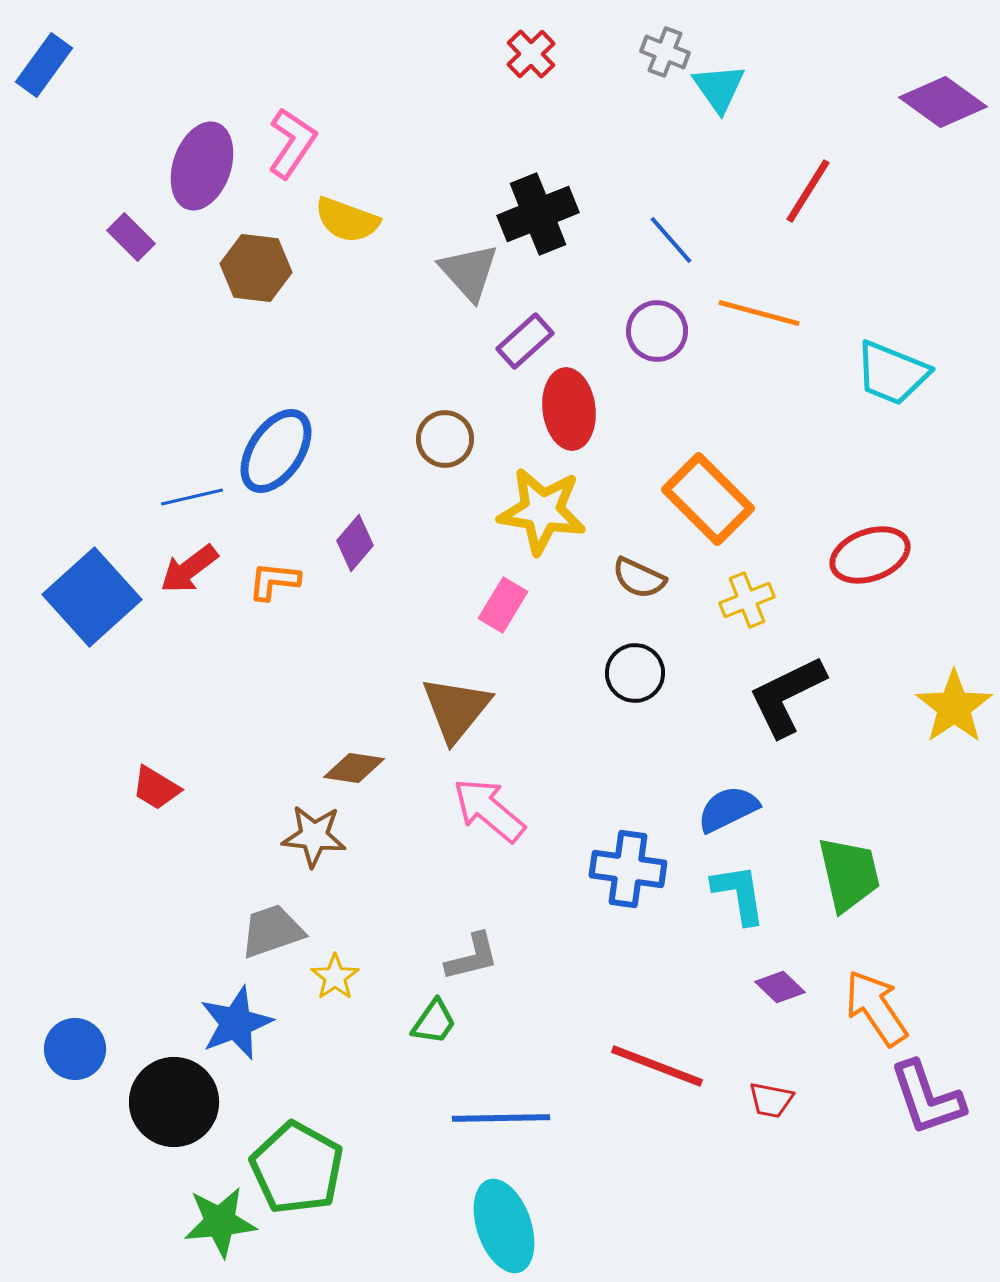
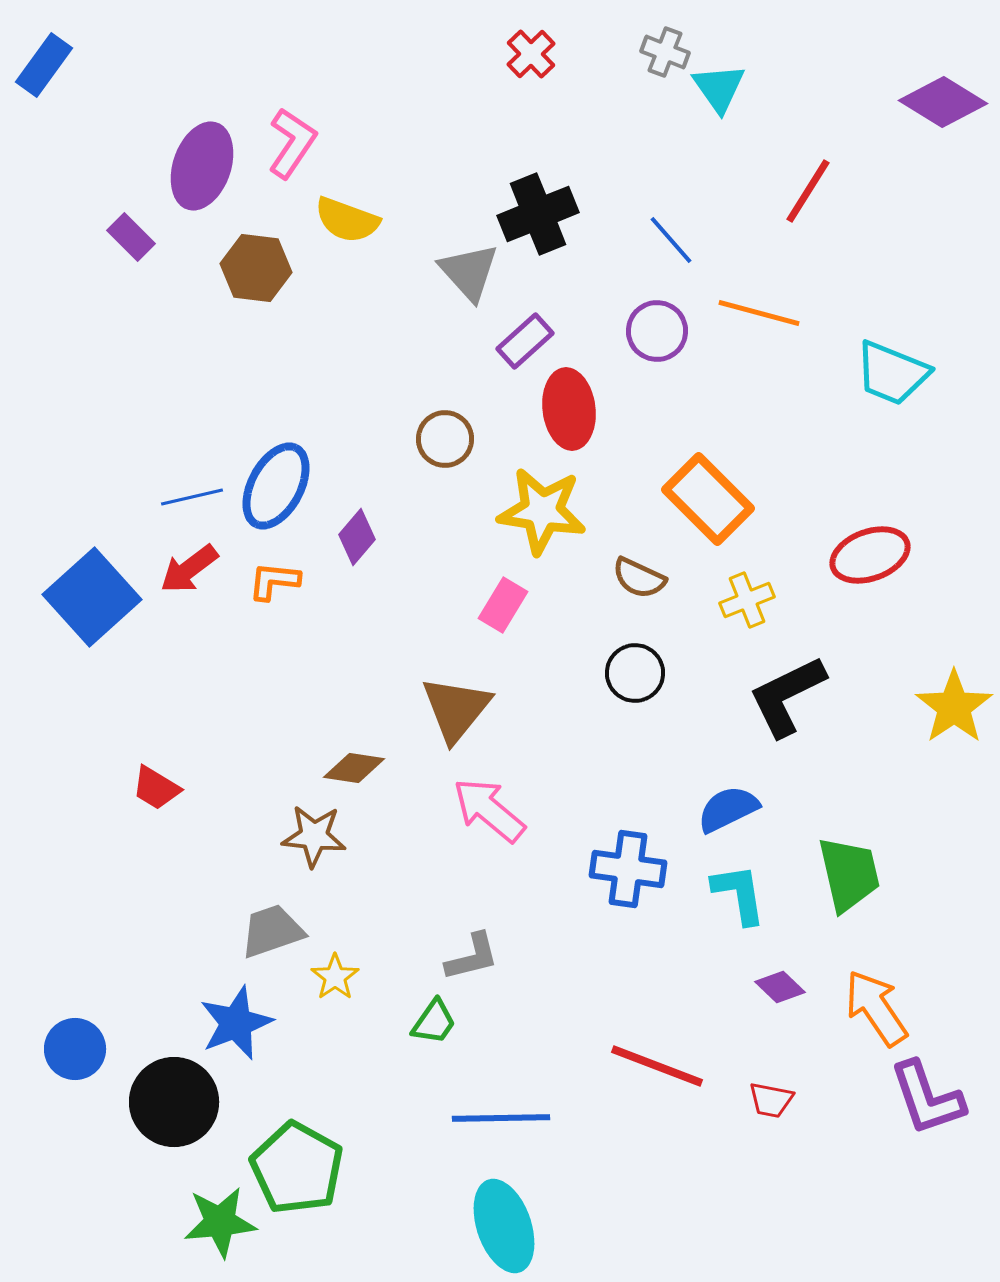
purple diamond at (943, 102): rotated 4 degrees counterclockwise
blue ellipse at (276, 451): moved 35 px down; rotated 6 degrees counterclockwise
purple diamond at (355, 543): moved 2 px right, 6 px up
